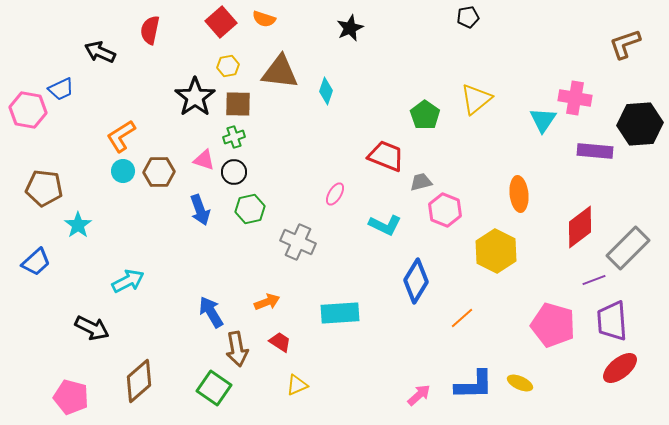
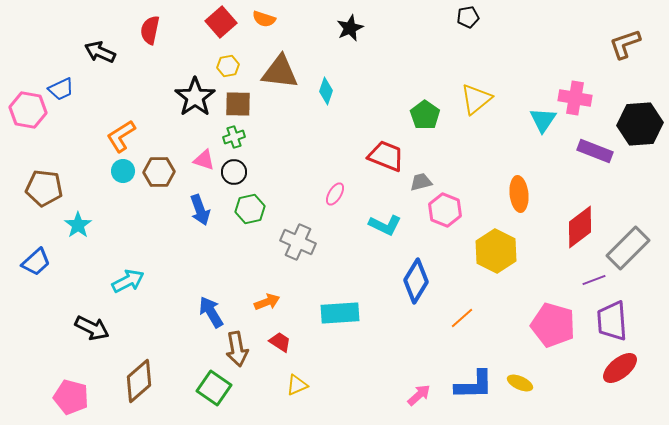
purple rectangle at (595, 151): rotated 16 degrees clockwise
